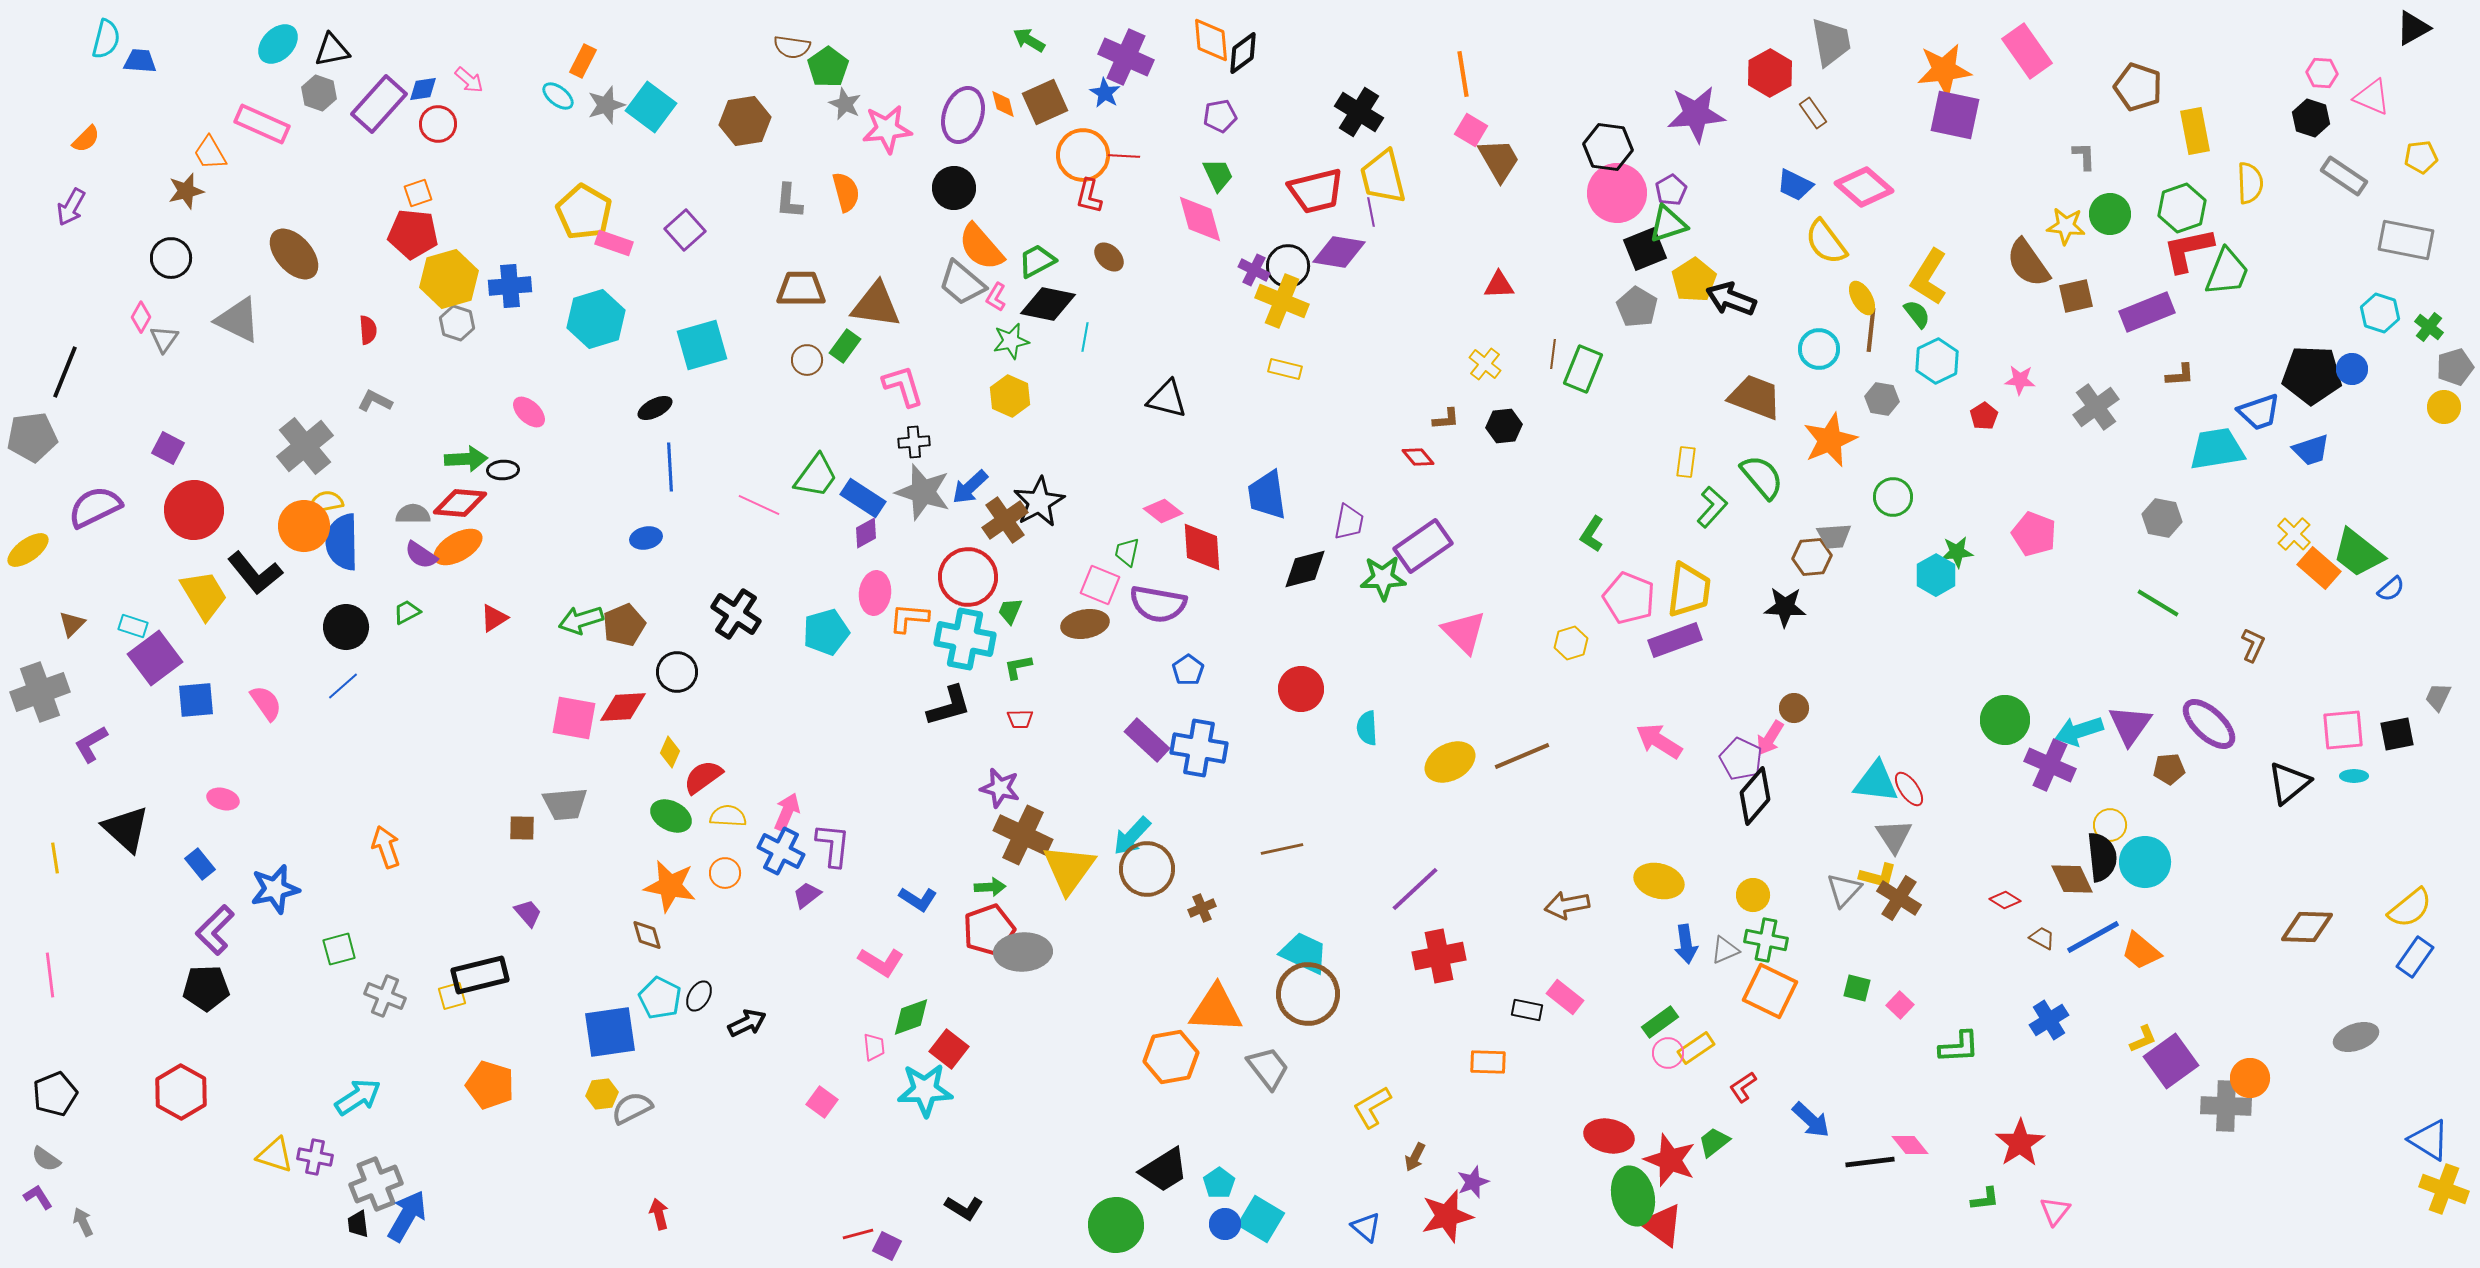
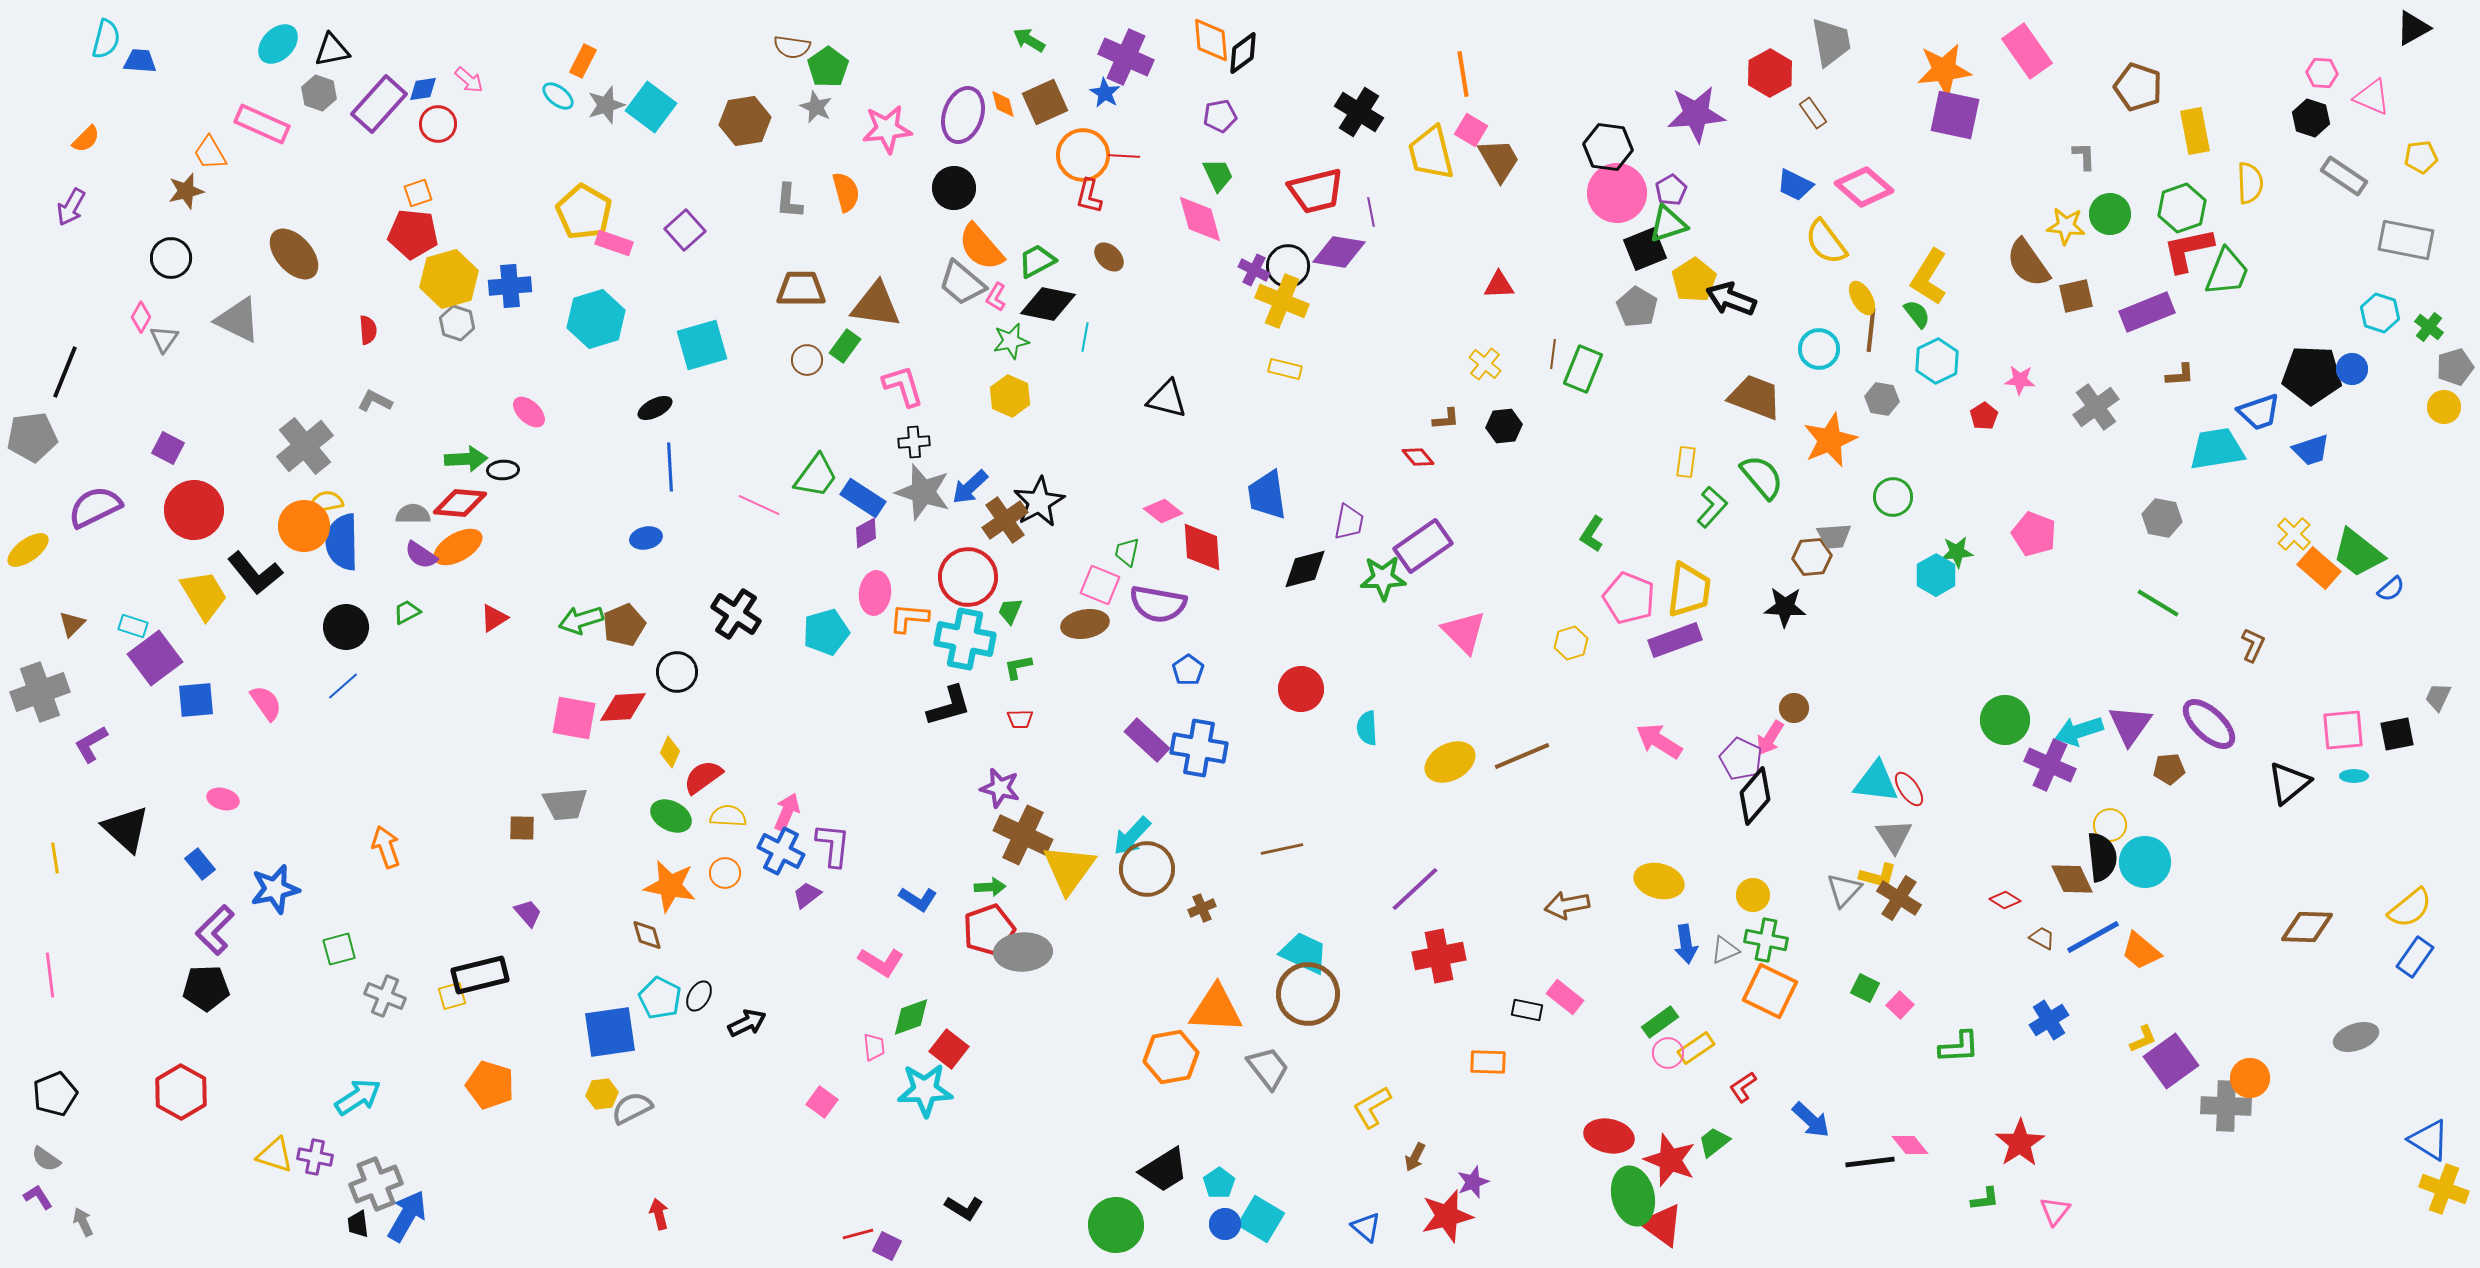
gray star at (845, 104): moved 29 px left, 3 px down
yellow trapezoid at (1383, 177): moved 48 px right, 24 px up
green square at (1857, 988): moved 8 px right; rotated 12 degrees clockwise
